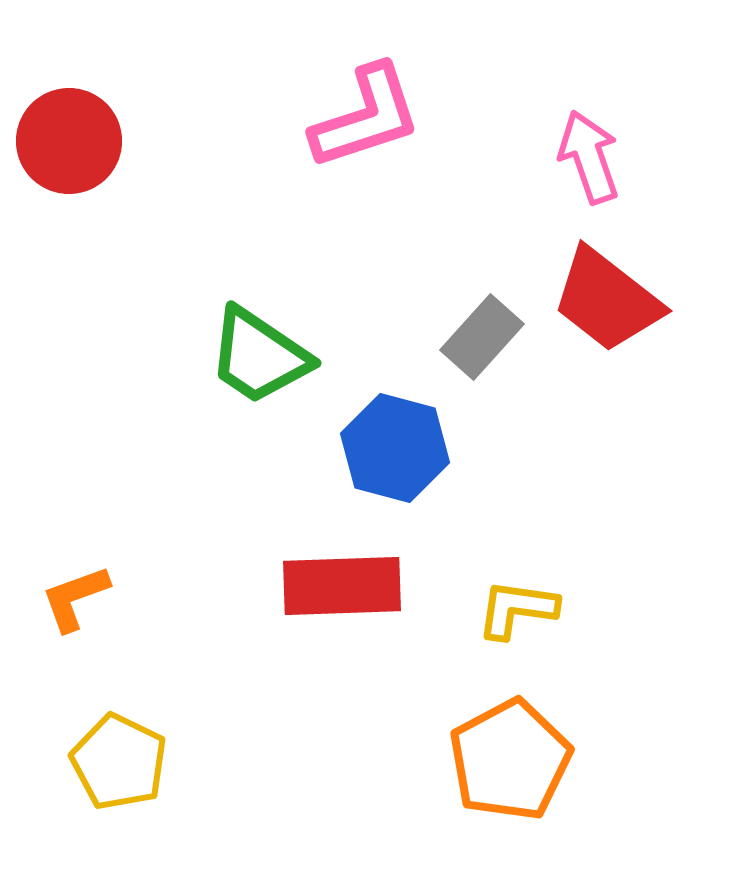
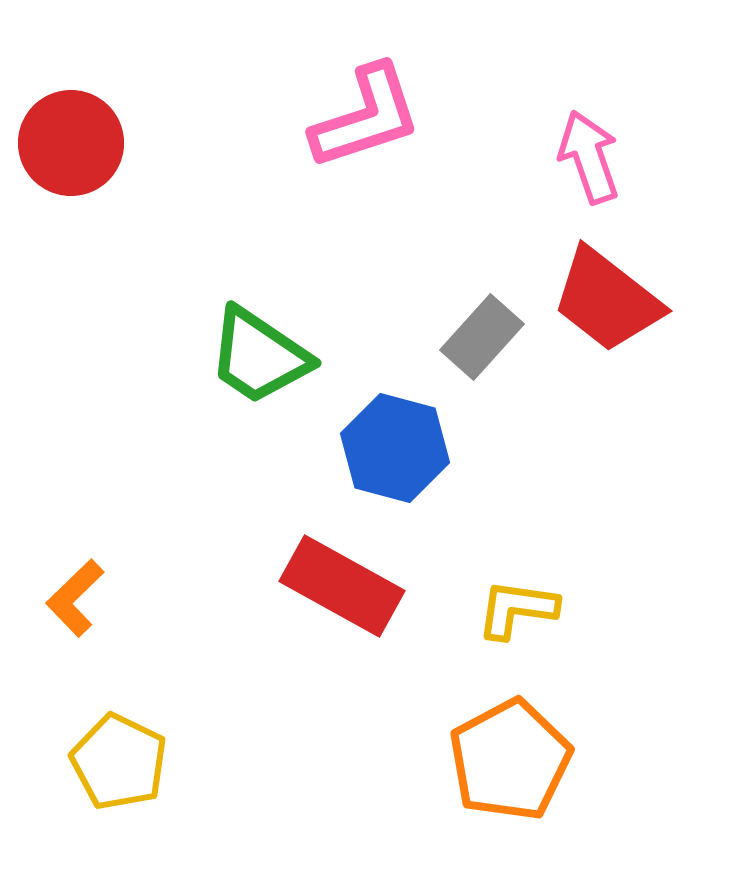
red circle: moved 2 px right, 2 px down
red rectangle: rotated 31 degrees clockwise
orange L-shape: rotated 24 degrees counterclockwise
